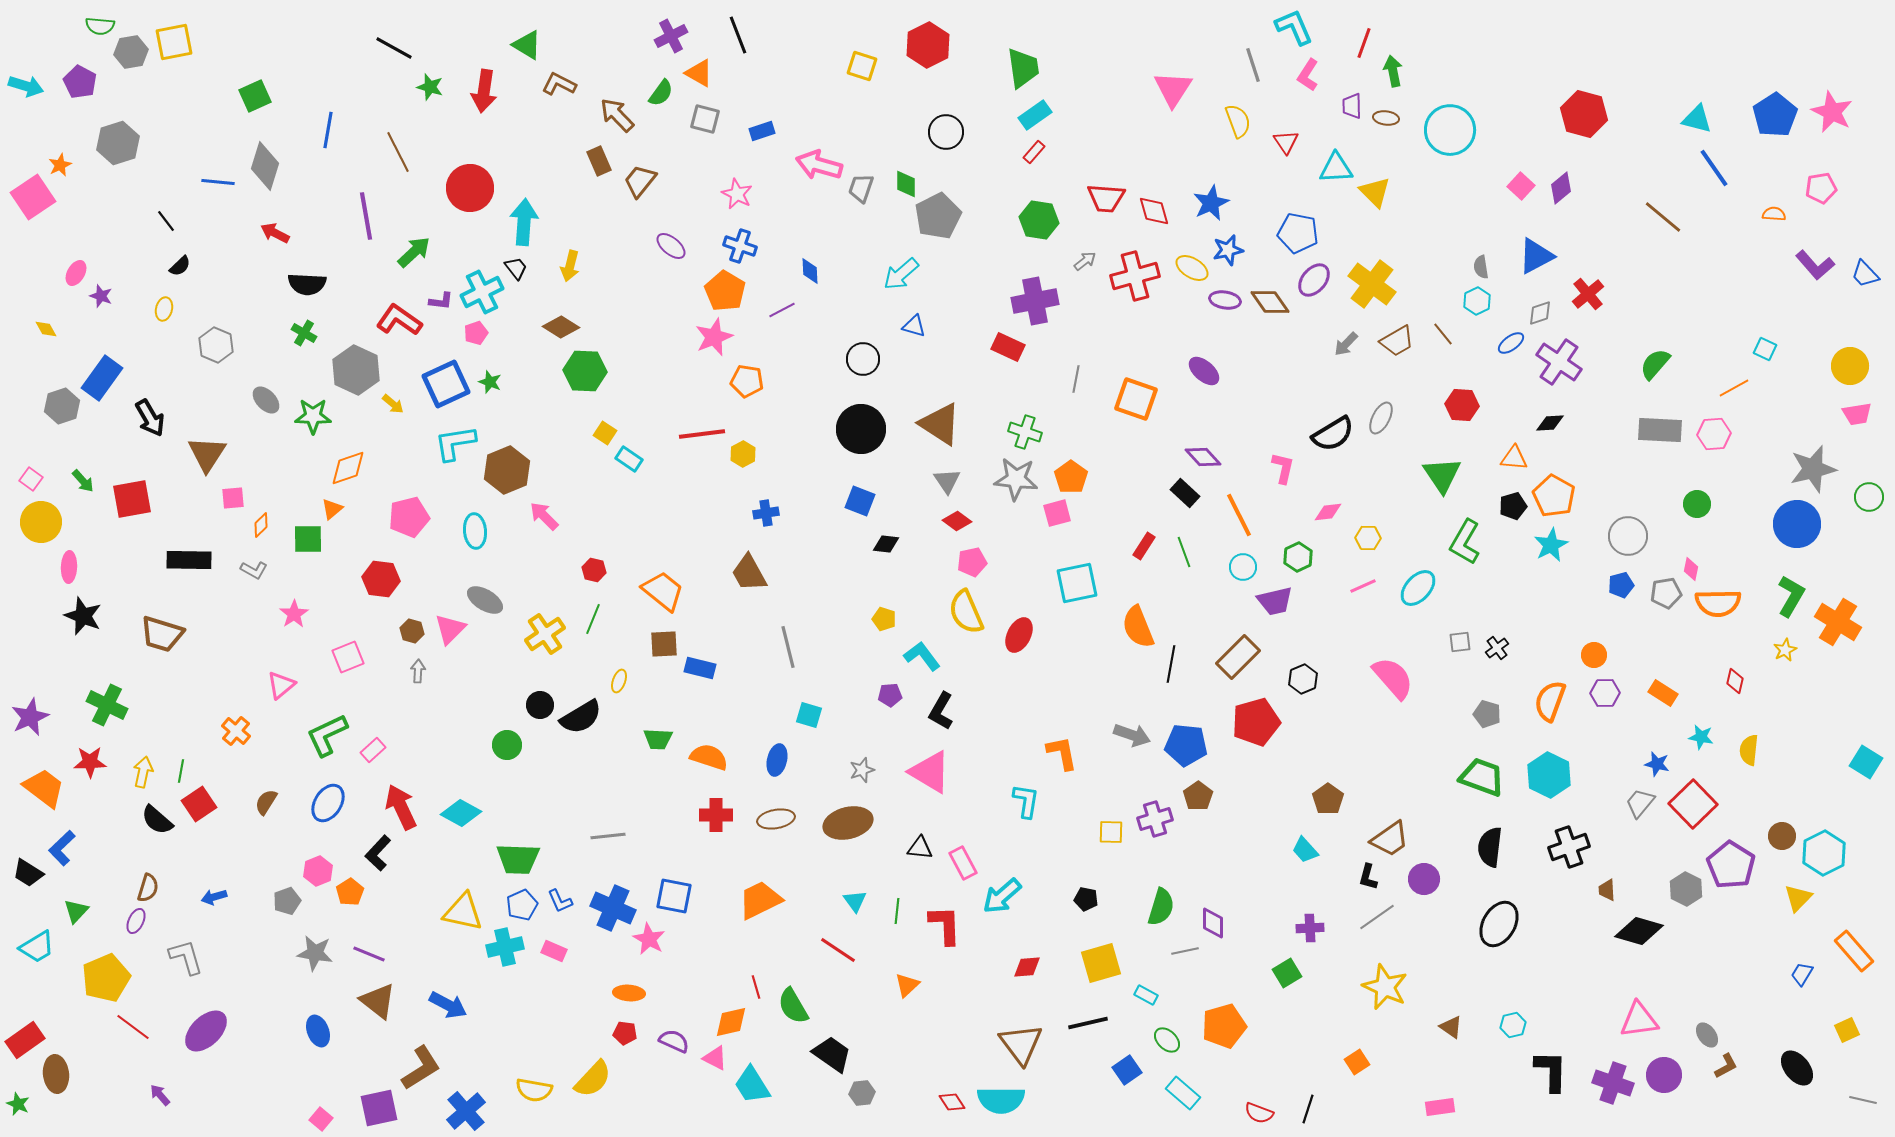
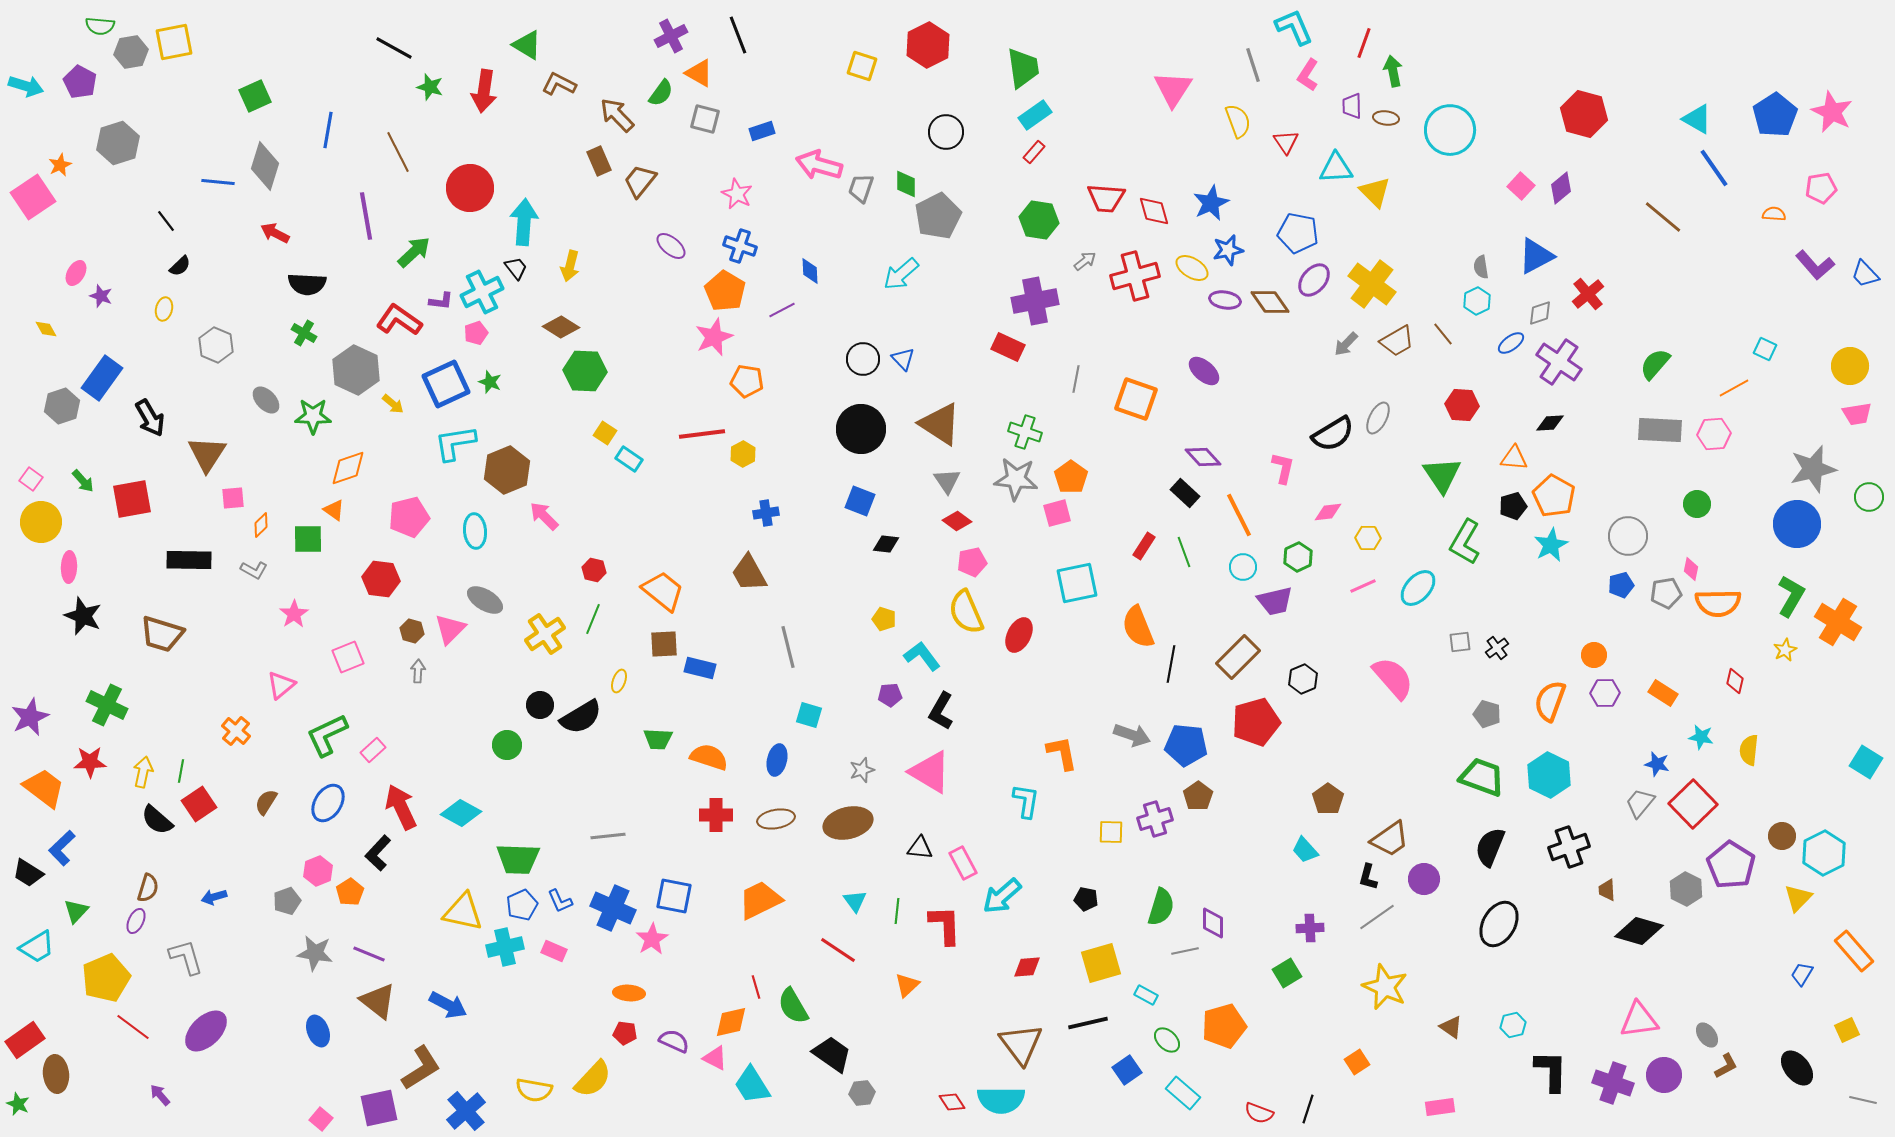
cyan triangle at (1697, 119): rotated 16 degrees clockwise
blue triangle at (914, 326): moved 11 px left, 33 px down; rotated 30 degrees clockwise
gray ellipse at (1381, 418): moved 3 px left
orange triangle at (332, 509): moved 2 px right, 1 px down; rotated 45 degrees counterclockwise
black semicircle at (1490, 847): rotated 15 degrees clockwise
pink star at (649, 939): moved 3 px right; rotated 12 degrees clockwise
